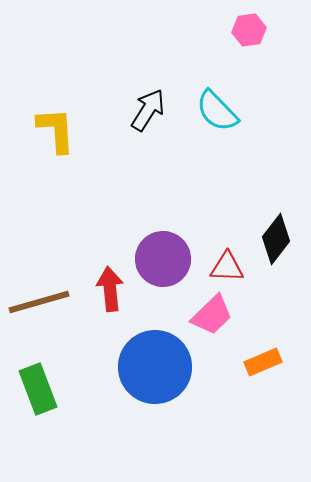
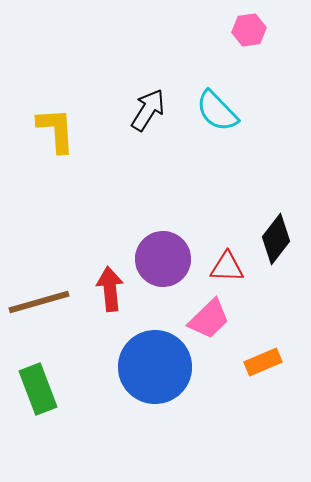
pink trapezoid: moved 3 px left, 4 px down
